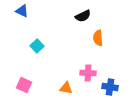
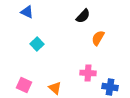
blue triangle: moved 5 px right, 1 px down
black semicircle: rotated 21 degrees counterclockwise
orange semicircle: rotated 35 degrees clockwise
cyan square: moved 2 px up
orange triangle: moved 11 px left; rotated 32 degrees clockwise
